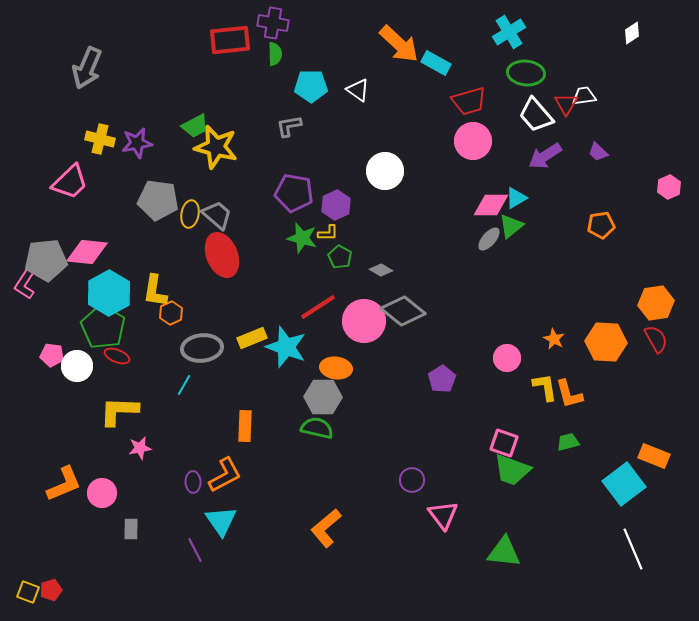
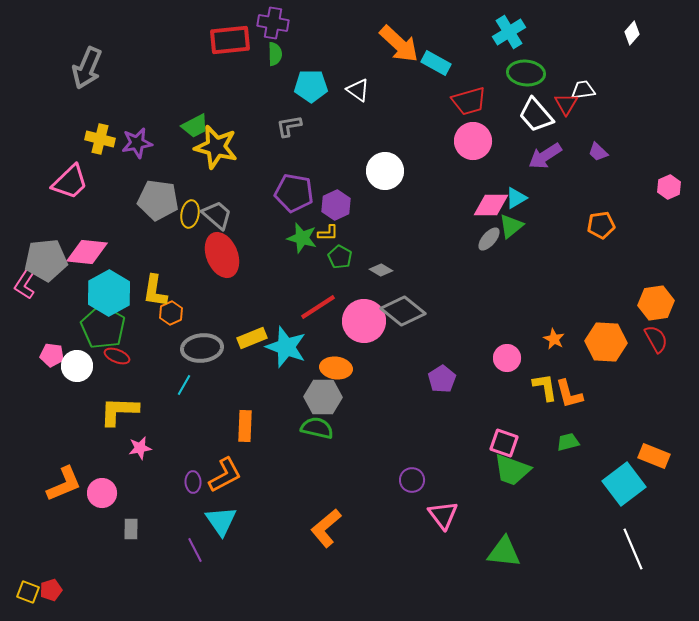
white diamond at (632, 33): rotated 15 degrees counterclockwise
white trapezoid at (584, 96): moved 1 px left, 6 px up
